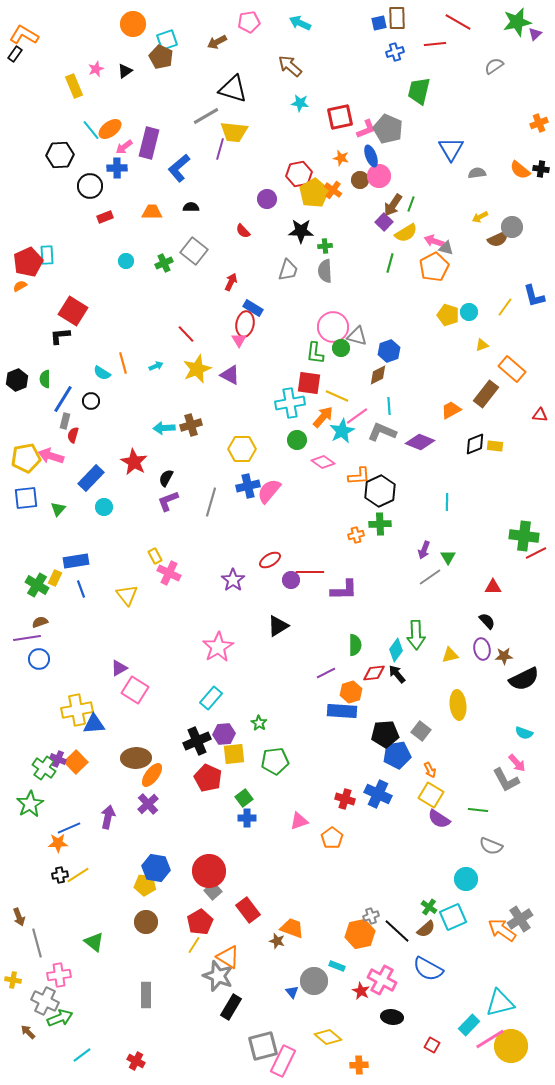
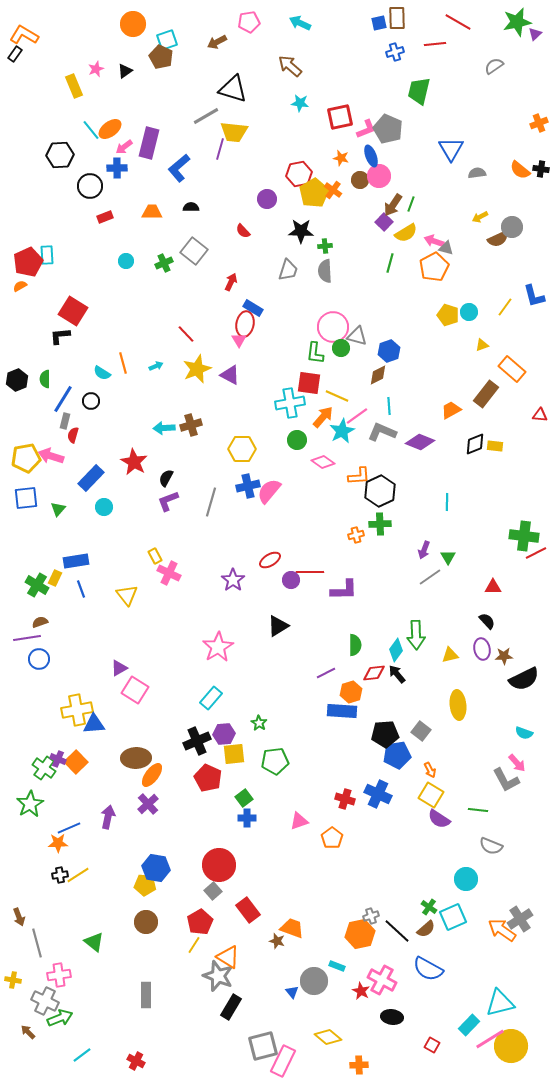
red circle at (209, 871): moved 10 px right, 6 px up
